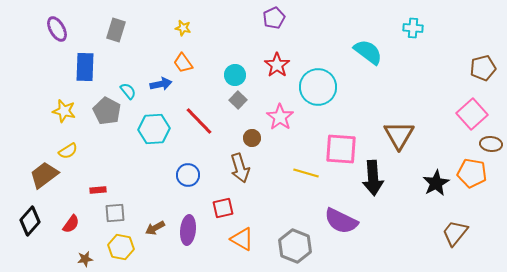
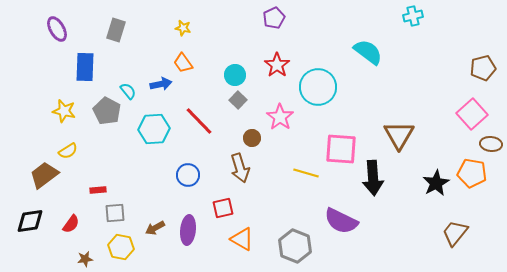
cyan cross at (413, 28): moved 12 px up; rotated 18 degrees counterclockwise
black diamond at (30, 221): rotated 40 degrees clockwise
